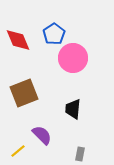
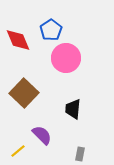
blue pentagon: moved 3 px left, 4 px up
pink circle: moved 7 px left
brown square: rotated 24 degrees counterclockwise
